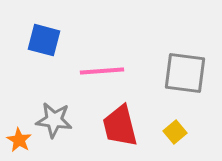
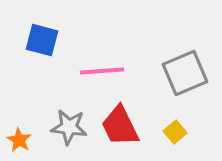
blue square: moved 2 px left
gray square: rotated 30 degrees counterclockwise
gray star: moved 15 px right, 7 px down
red trapezoid: rotated 12 degrees counterclockwise
